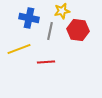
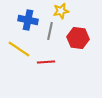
yellow star: moved 1 px left
blue cross: moved 1 px left, 2 px down
red hexagon: moved 8 px down
yellow line: rotated 55 degrees clockwise
